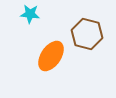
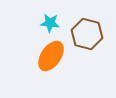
cyan star: moved 20 px right, 9 px down
